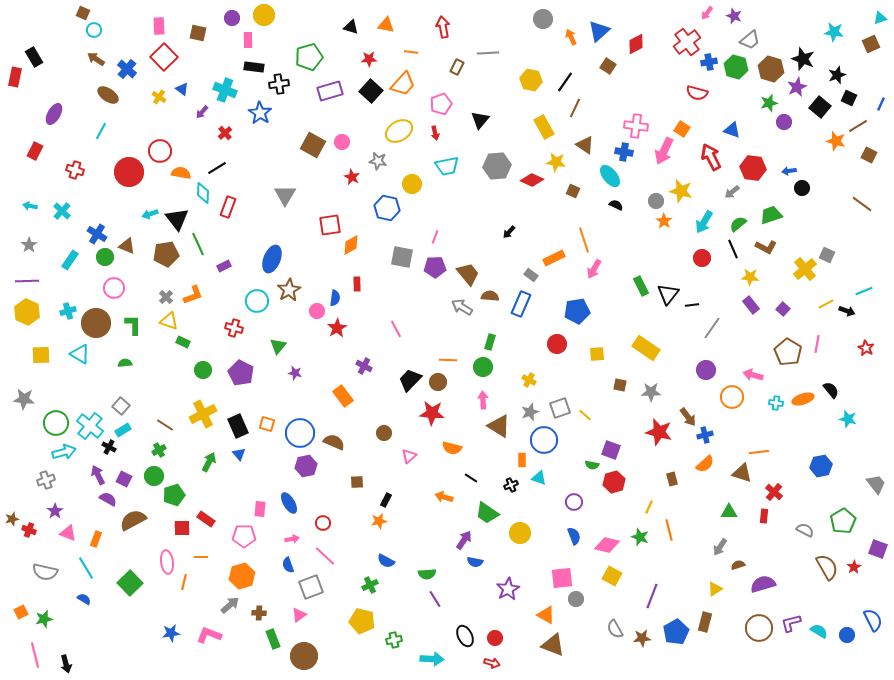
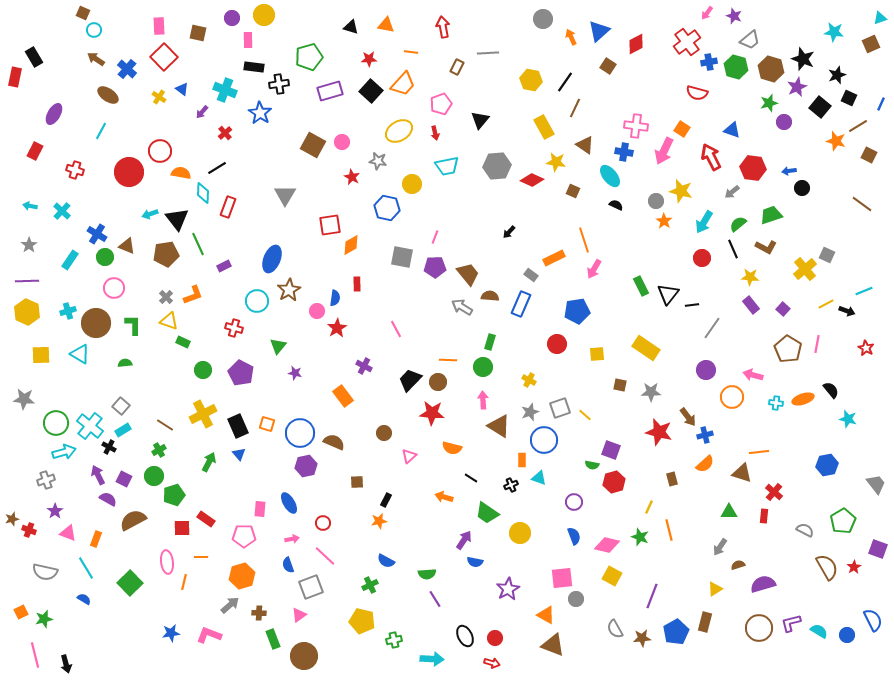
brown pentagon at (788, 352): moved 3 px up
blue hexagon at (821, 466): moved 6 px right, 1 px up
